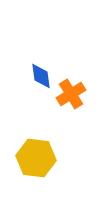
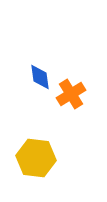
blue diamond: moved 1 px left, 1 px down
